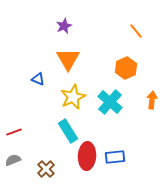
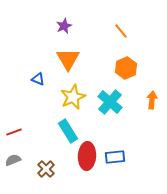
orange line: moved 15 px left
